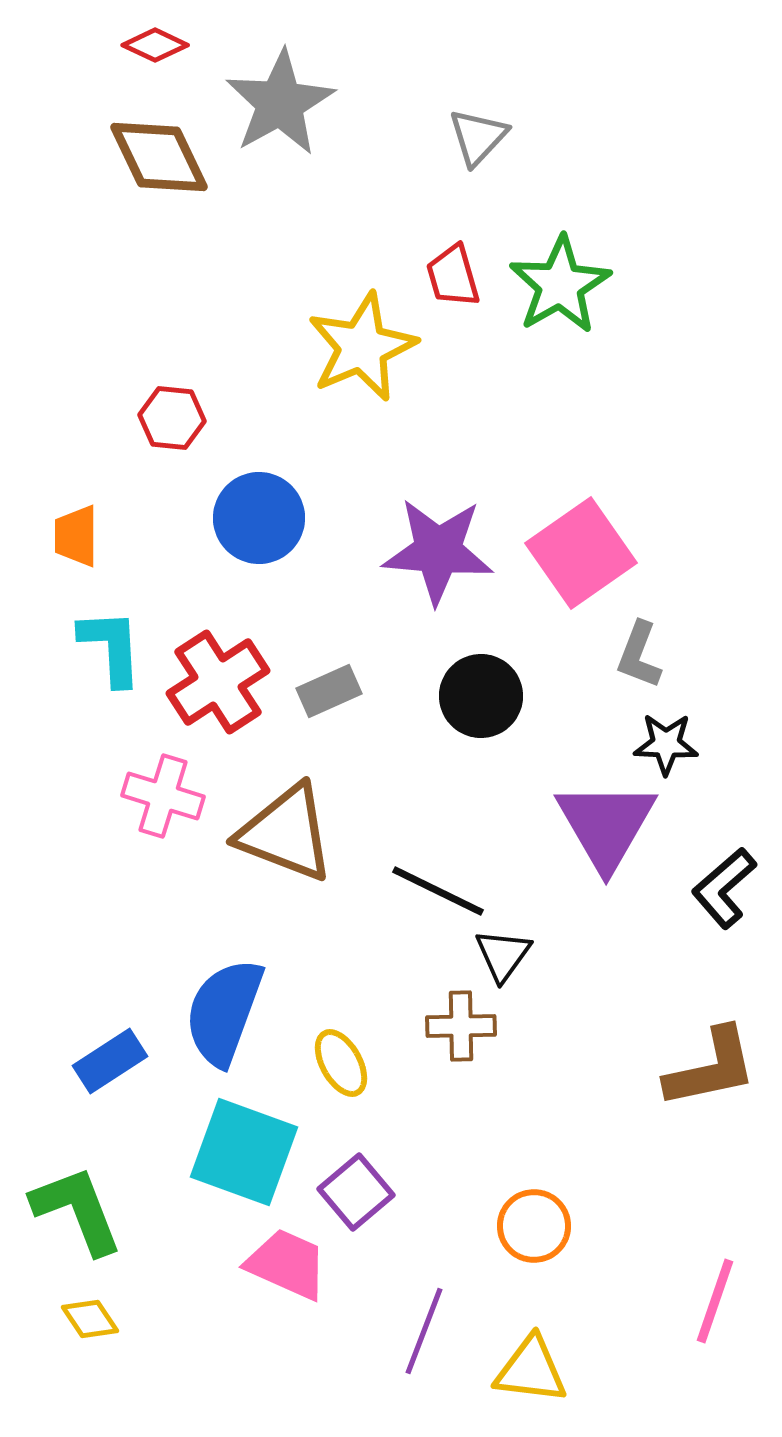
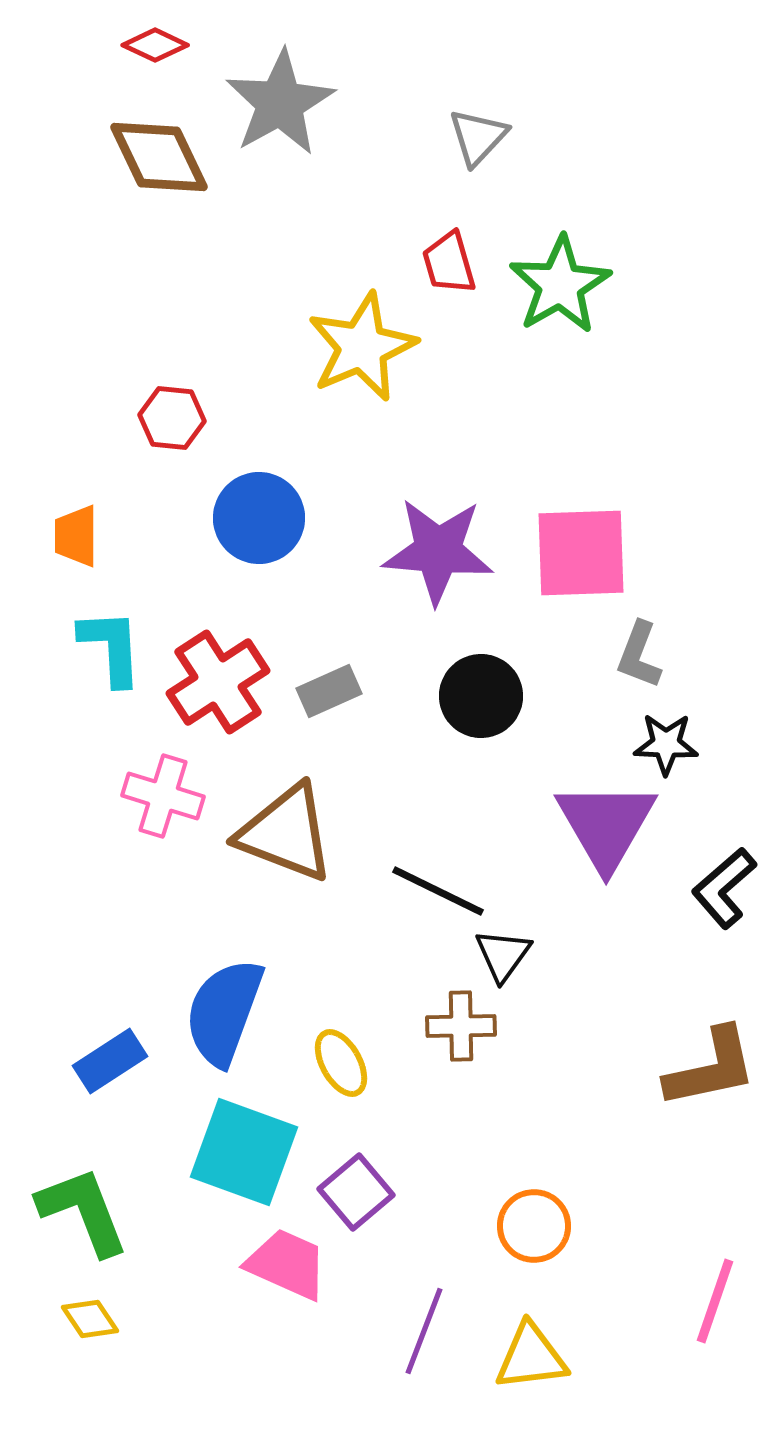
red trapezoid: moved 4 px left, 13 px up
pink square: rotated 33 degrees clockwise
green L-shape: moved 6 px right, 1 px down
yellow triangle: moved 13 px up; rotated 14 degrees counterclockwise
